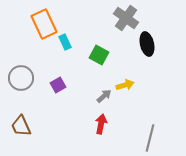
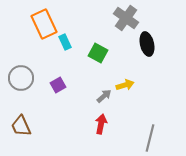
green square: moved 1 px left, 2 px up
